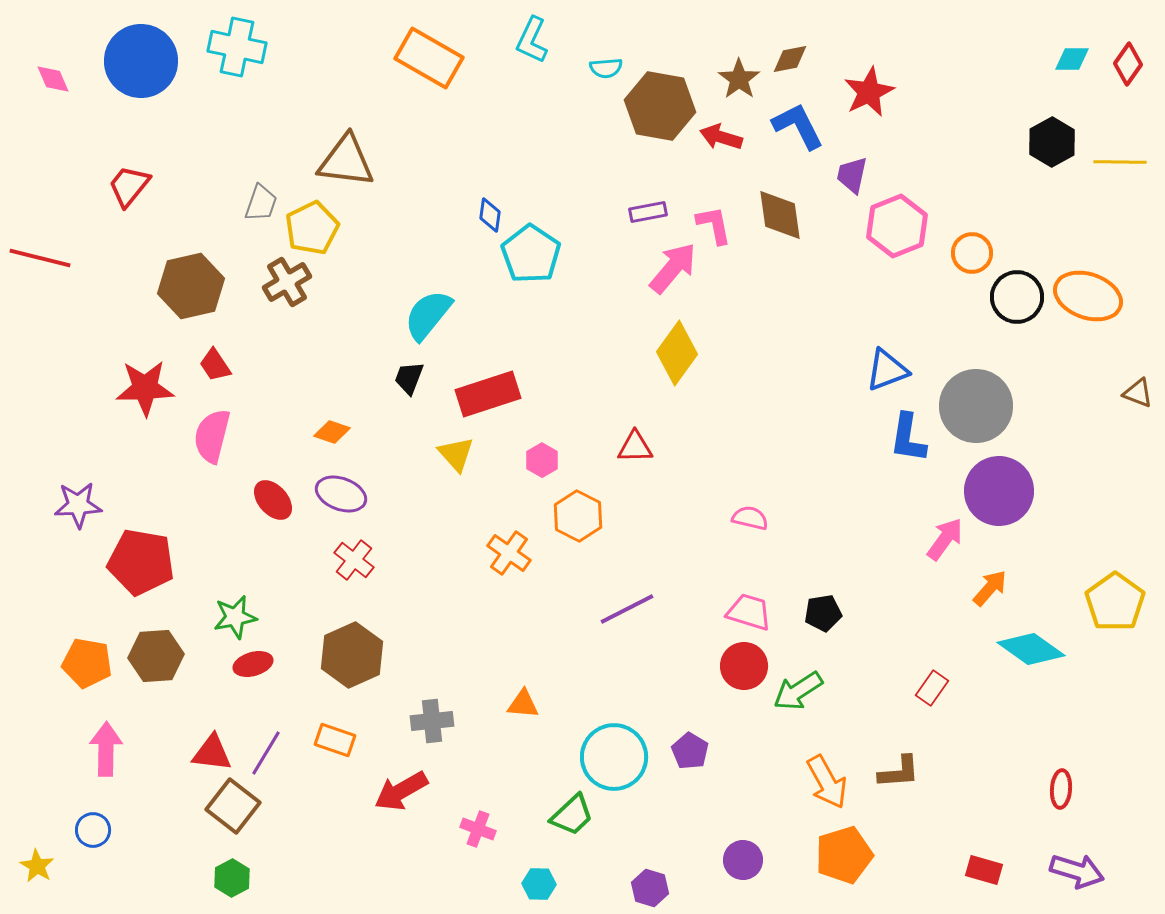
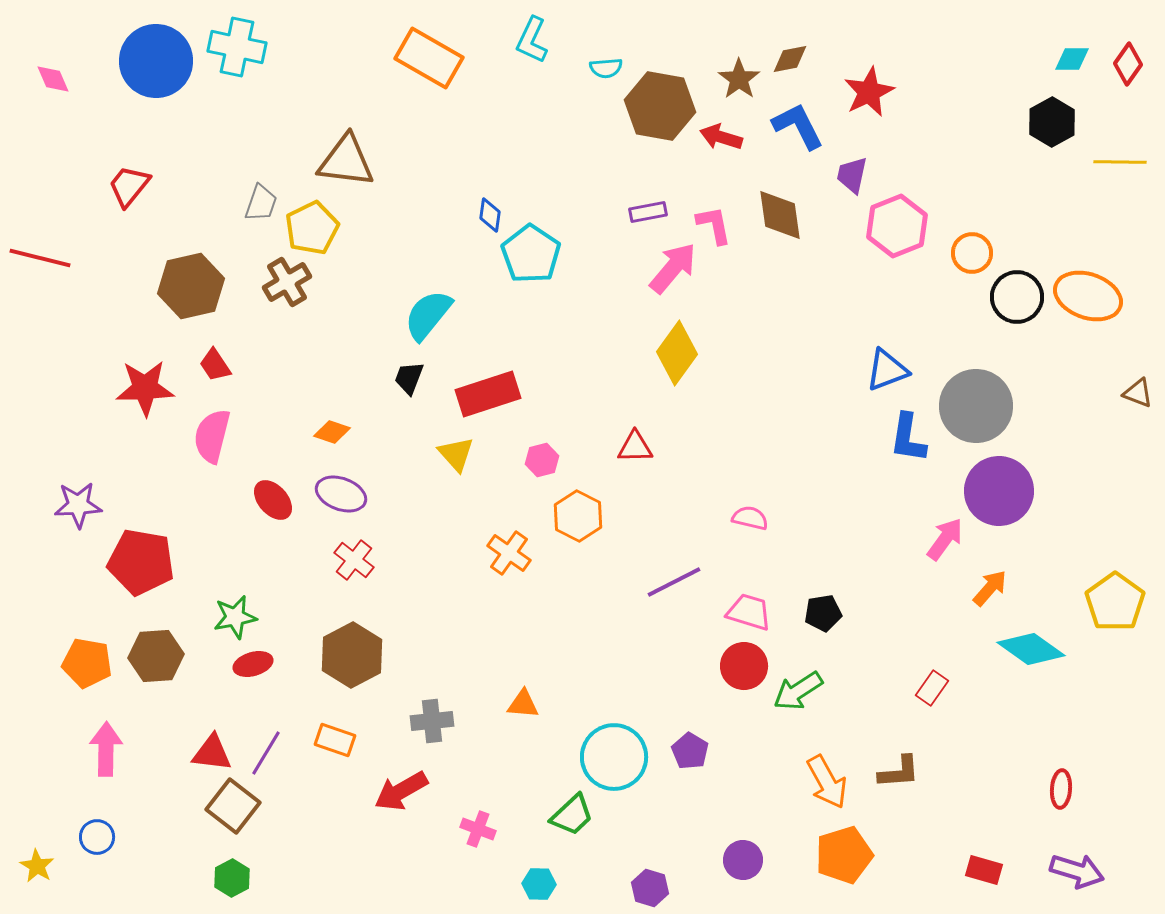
blue circle at (141, 61): moved 15 px right
black hexagon at (1052, 142): moved 20 px up
pink hexagon at (542, 460): rotated 16 degrees clockwise
purple line at (627, 609): moved 47 px right, 27 px up
brown hexagon at (352, 655): rotated 4 degrees counterclockwise
blue circle at (93, 830): moved 4 px right, 7 px down
